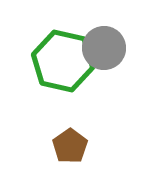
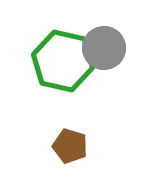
brown pentagon: rotated 20 degrees counterclockwise
